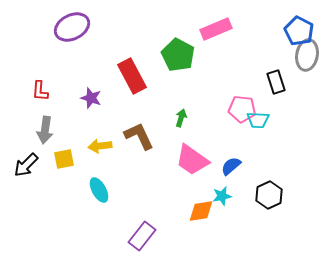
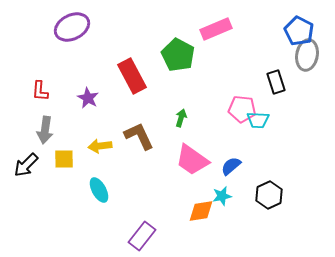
purple star: moved 3 px left; rotated 10 degrees clockwise
yellow square: rotated 10 degrees clockwise
